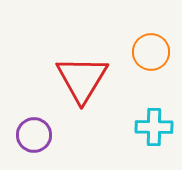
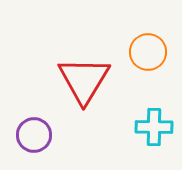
orange circle: moved 3 px left
red triangle: moved 2 px right, 1 px down
